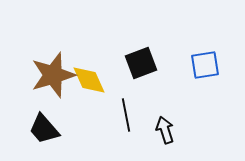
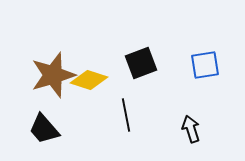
yellow diamond: rotated 48 degrees counterclockwise
black arrow: moved 26 px right, 1 px up
